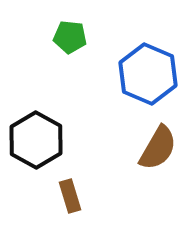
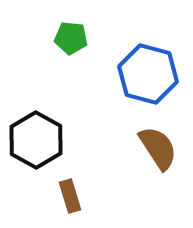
green pentagon: moved 1 px right, 1 px down
blue hexagon: rotated 8 degrees counterclockwise
brown semicircle: rotated 63 degrees counterclockwise
